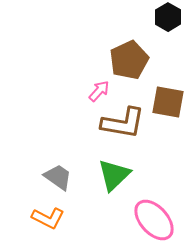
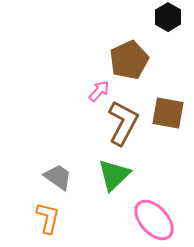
brown square: moved 11 px down
brown L-shape: rotated 72 degrees counterclockwise
orange L-shape: rotated 104 degrees counterclockwise
